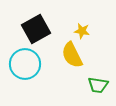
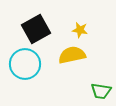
yellow star: moved 2 px left, 1 px up
yellow semicircle: rotated 104 degrees clockwise
green trapezoid: moved 3 px right, 6 px down
